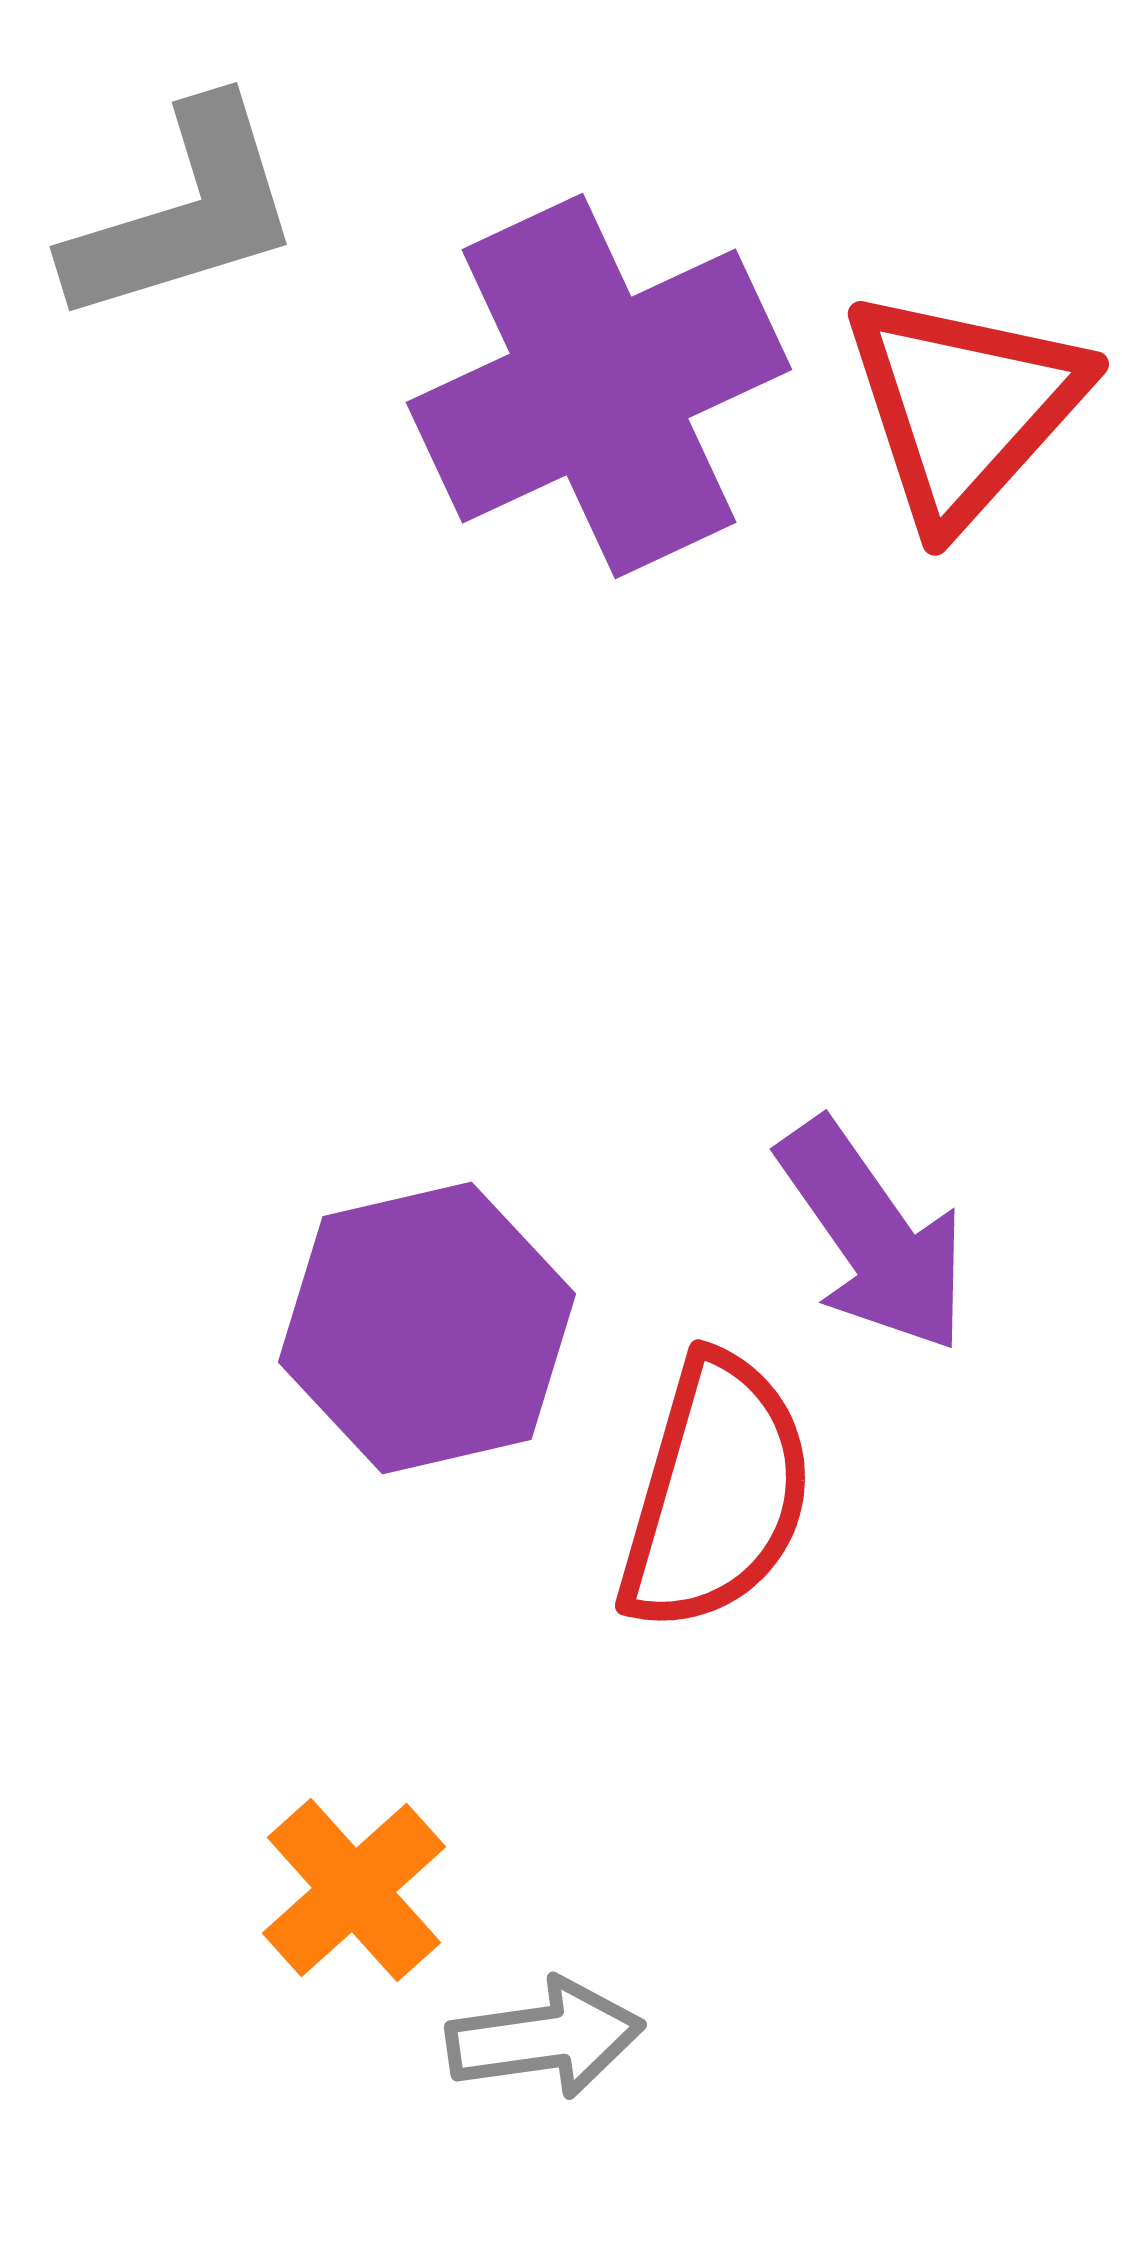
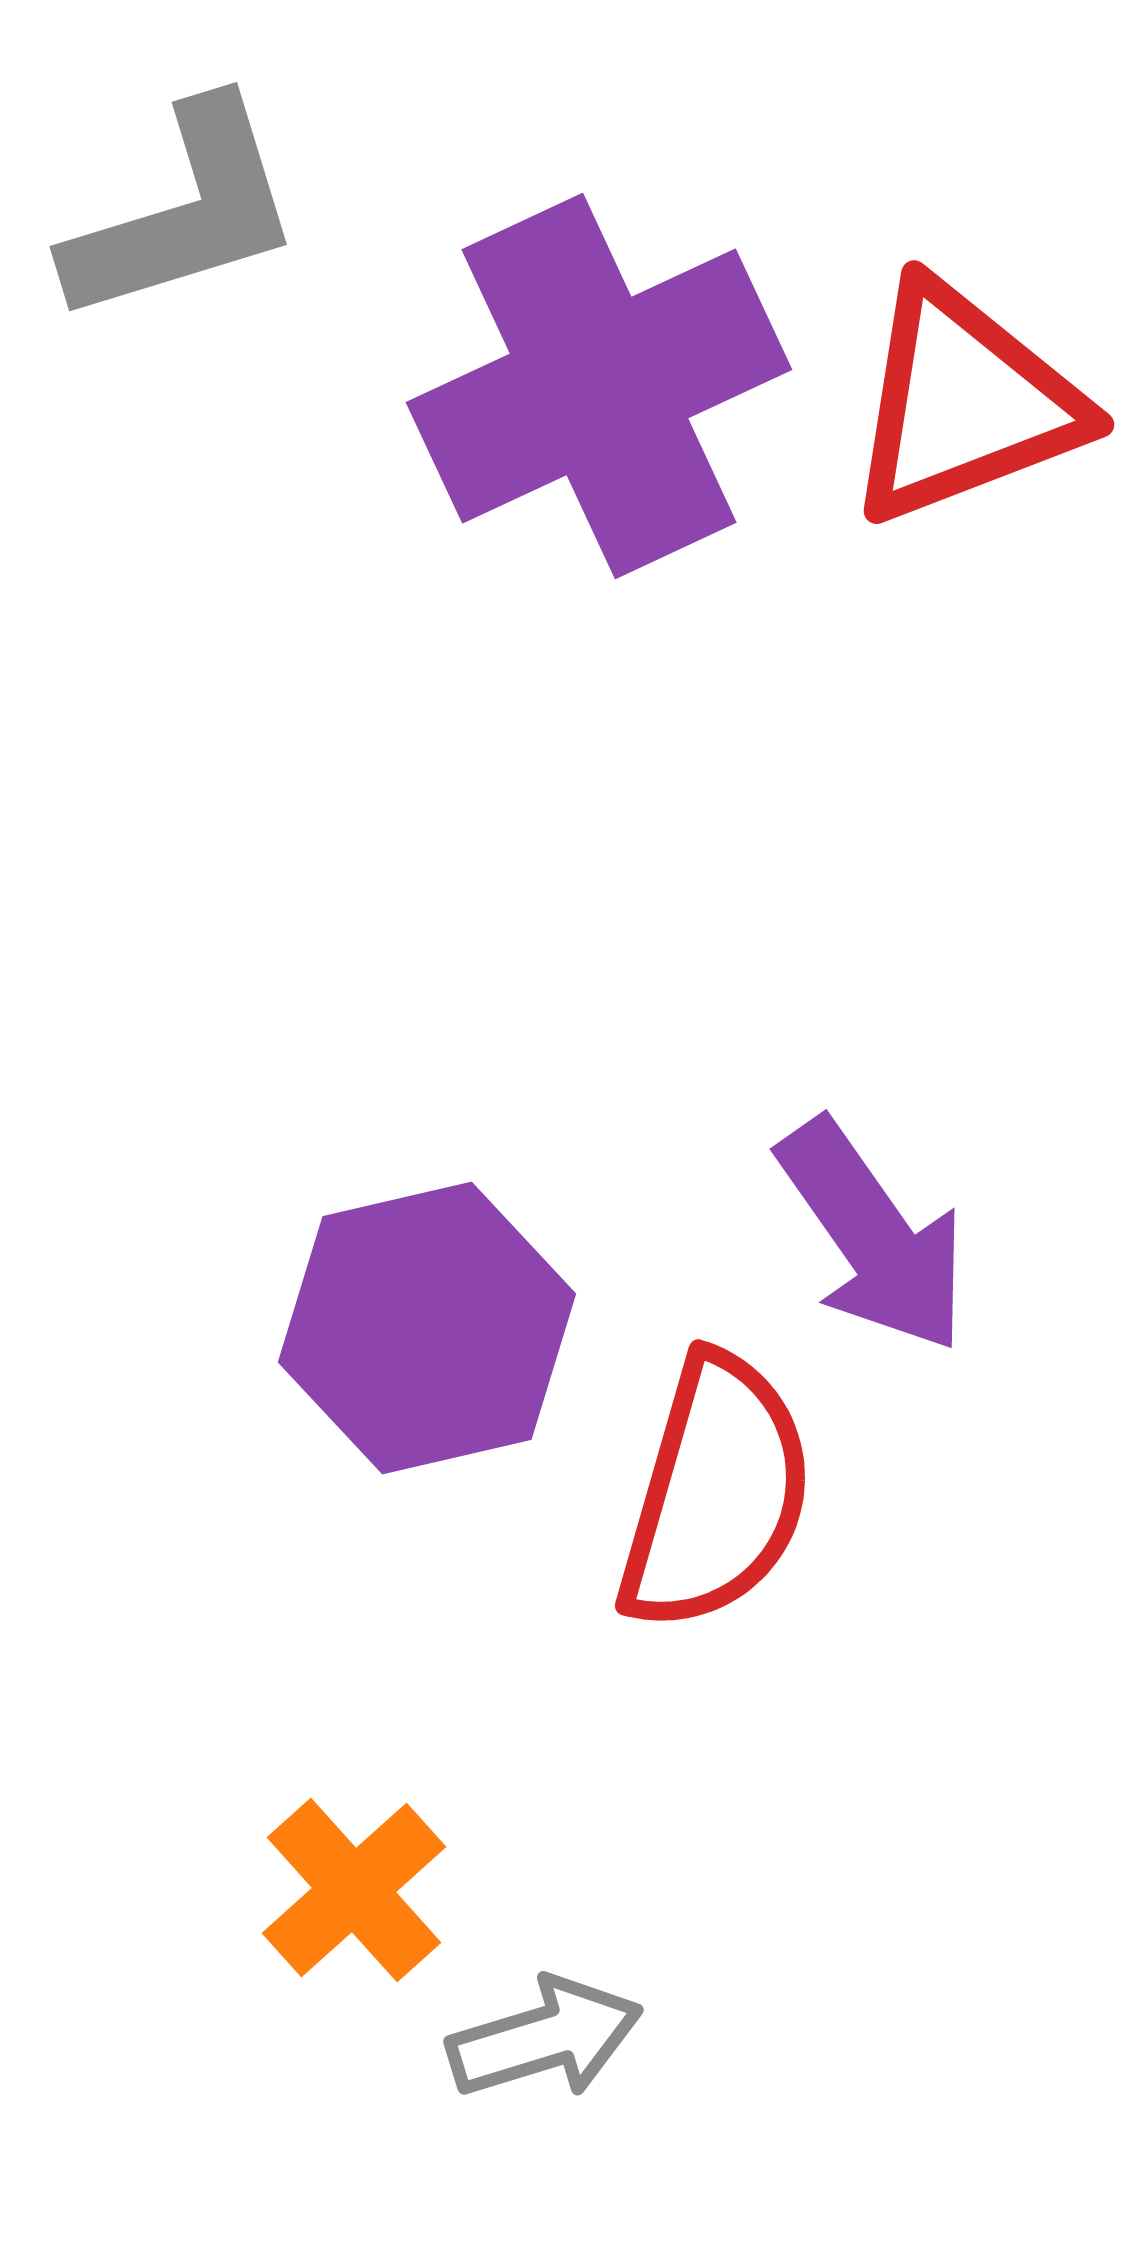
red triangle: moved 4 px up; rotated 27 degrees clockwise
gray arrow: rotated 9 degrees counterclockwise
